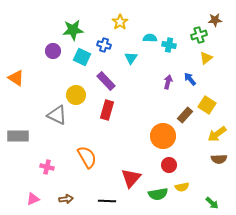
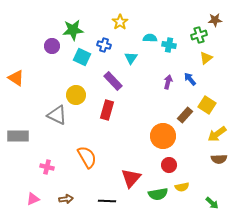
purple circle: moved 1 px left, 5 px up
purple rectangle: moved 7 px right
